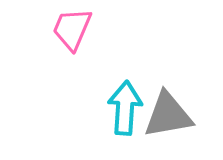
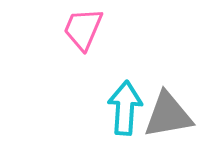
pink trapezoid: moved 11 px right
